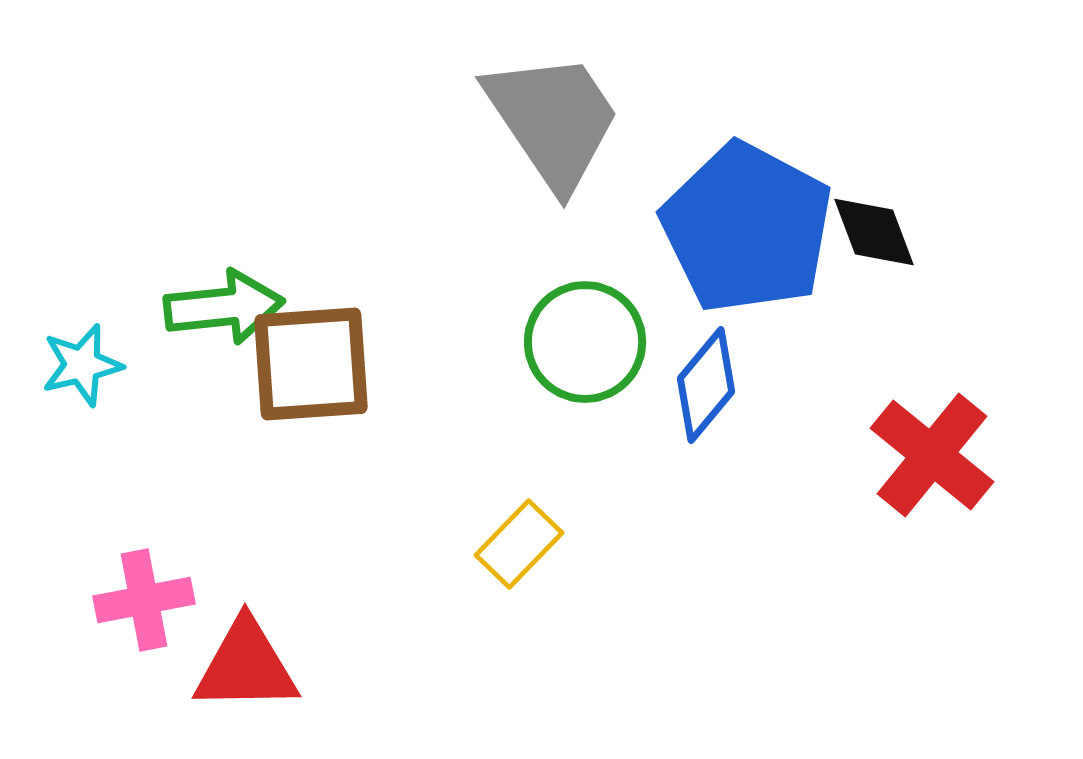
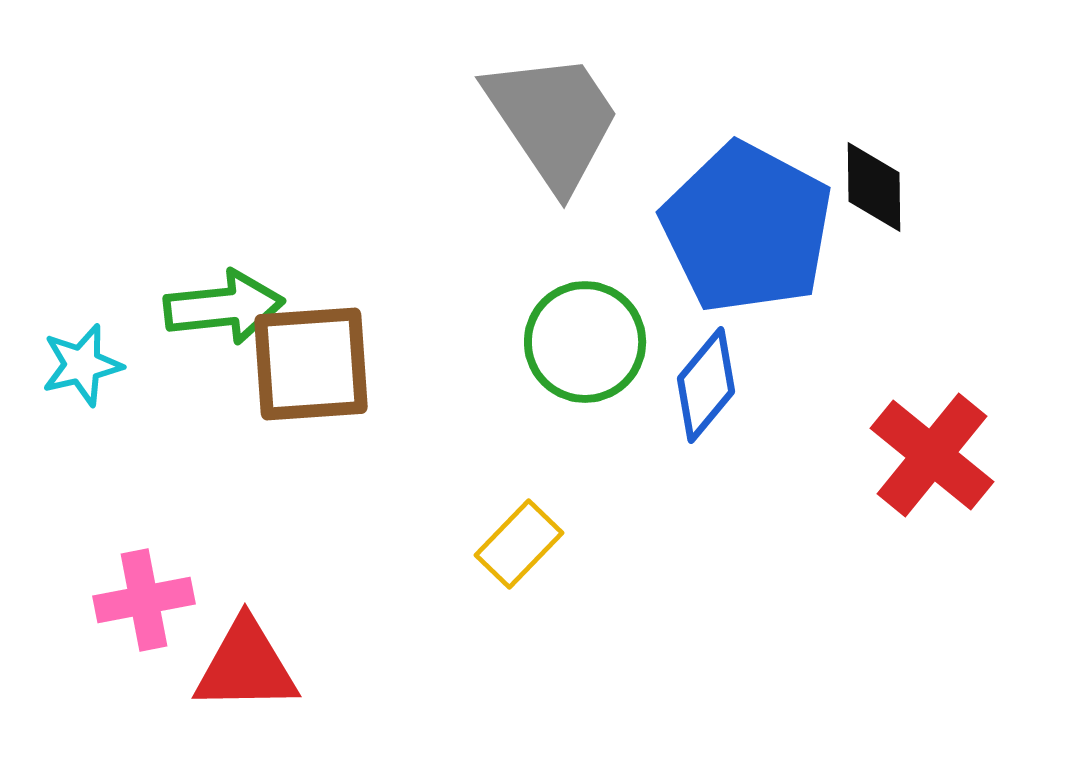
black diamond: moved 45 px up; rotated 20 degrees clockwise
